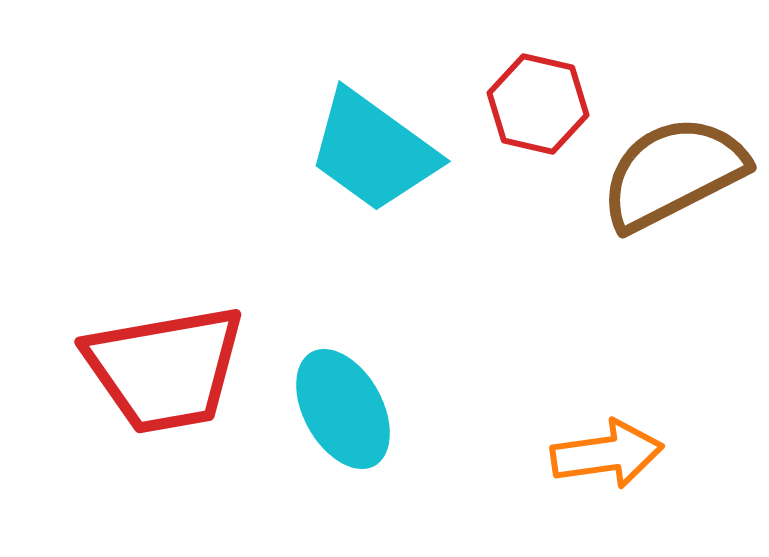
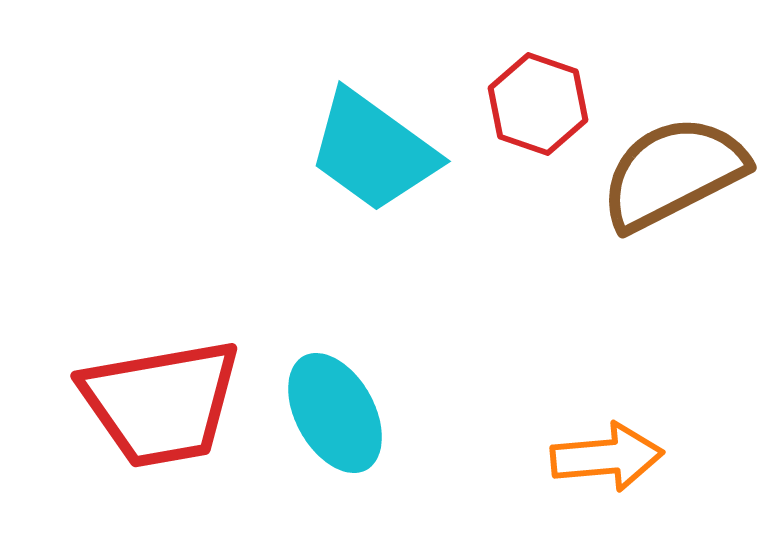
red hexagon: rotated 6 degrees clockwise
red trapezoid: moved 4 px left, 34 px down
cyan ellipse: moved 8 px left, 4 px down
orange arrow: moved 3 px down; rotated 3 degrees clockwise
